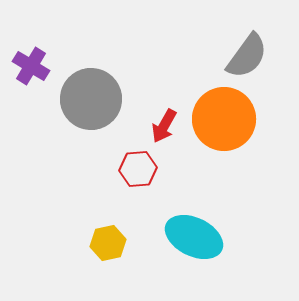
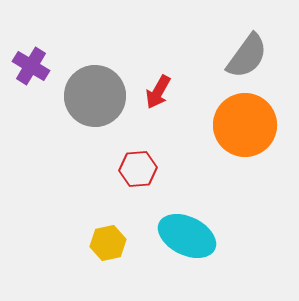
gray circle: moved 4 px right, 3 px up
orange circle: moved 21 px right, 6 px down
red arrow: moved 6 px left, 34 px up
cyan ellipse: moved 7 px left, 1 px up
